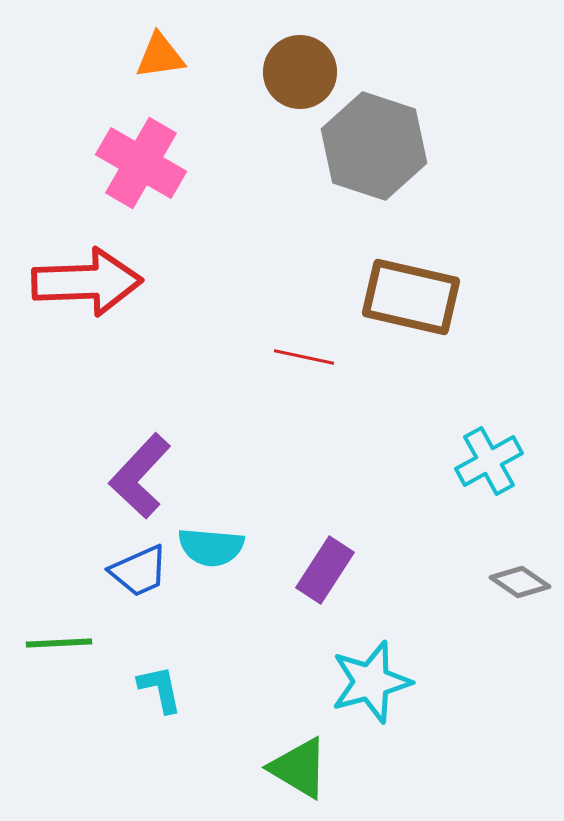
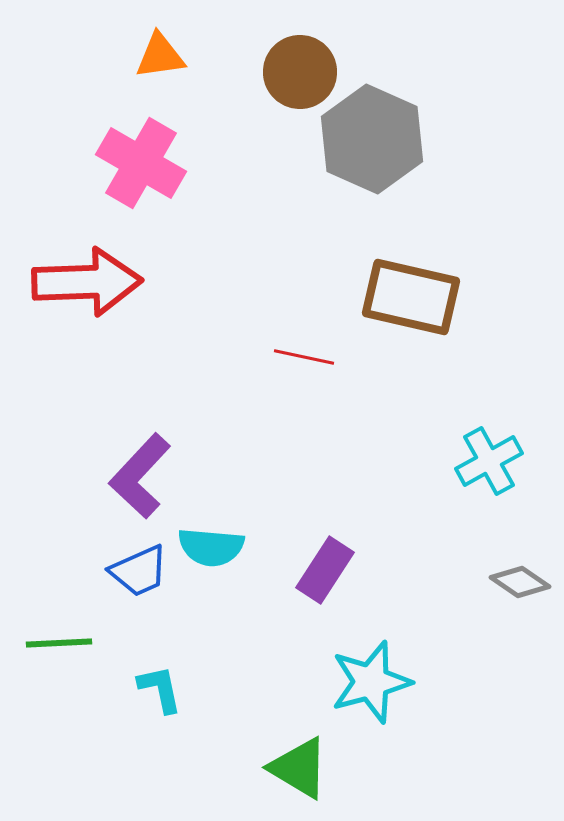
gray hexagon: moved 2 px left, 7 px up; rotated 6 degrees clockwise
